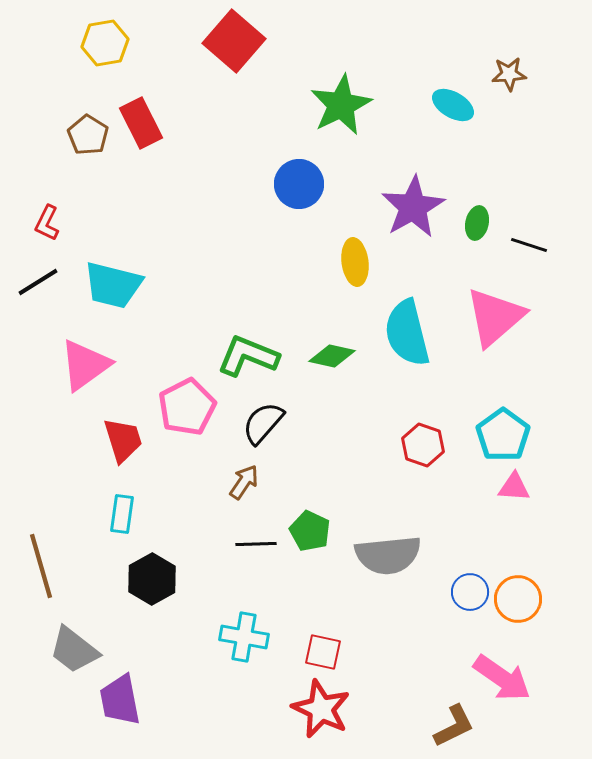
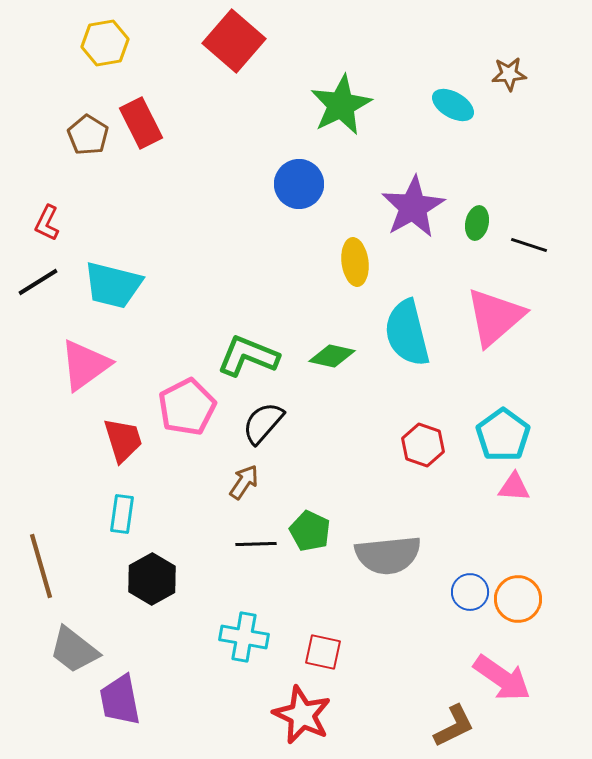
red star at (321, 709): moved 19 px left, 6 px down
